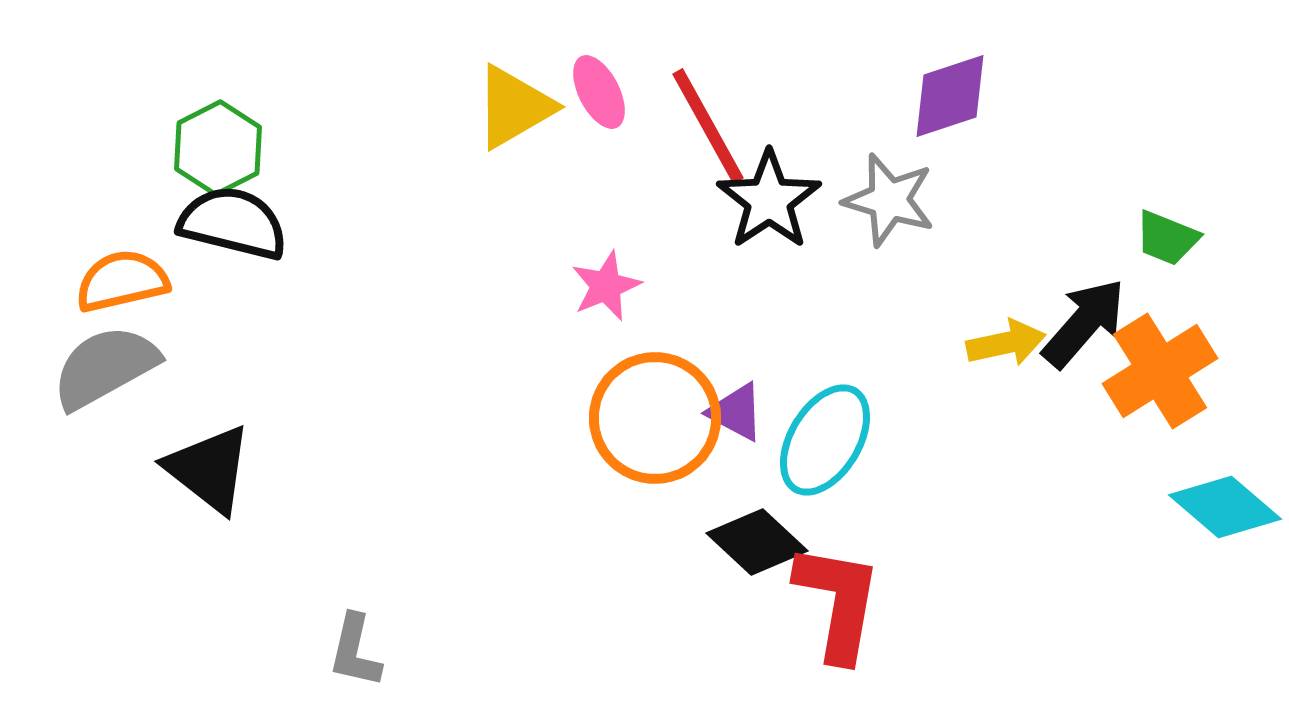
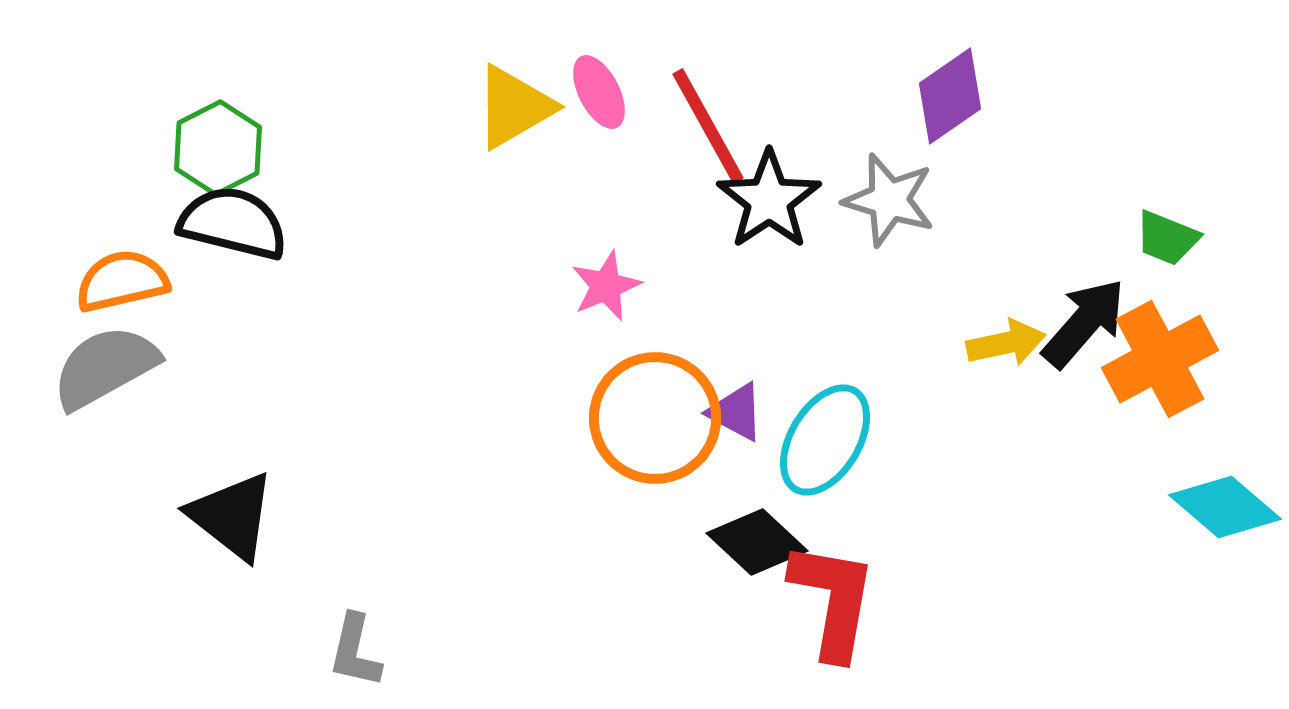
purple diamond: rotated 16 degrees counterclockwise
orange cross: moved 12 px up; rotated 4 degrees clockwise
black triangle: moved 23 px right, 47 px down
red L-shape: moved 5 px left, 2 px up
